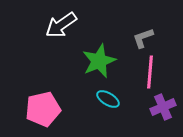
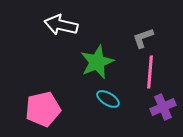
white arrow: rotated 48 degrees clockwise
green star: moved 2 px left, 1 px down
